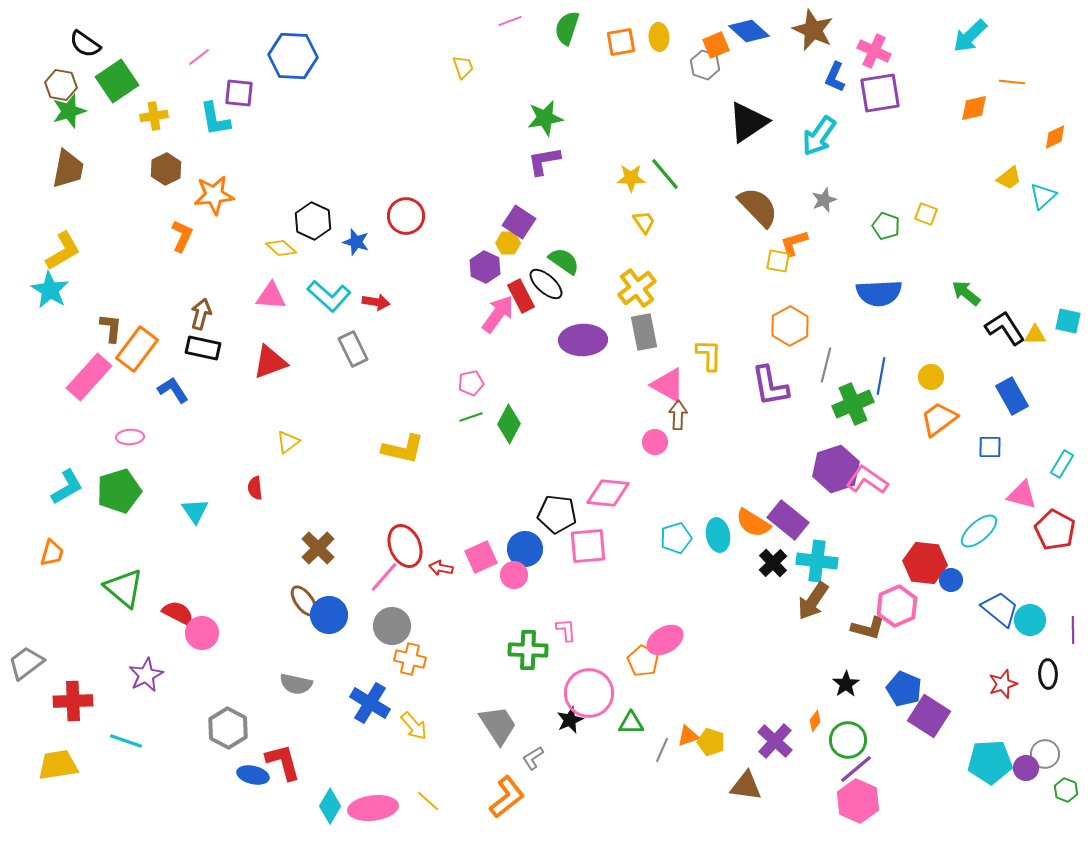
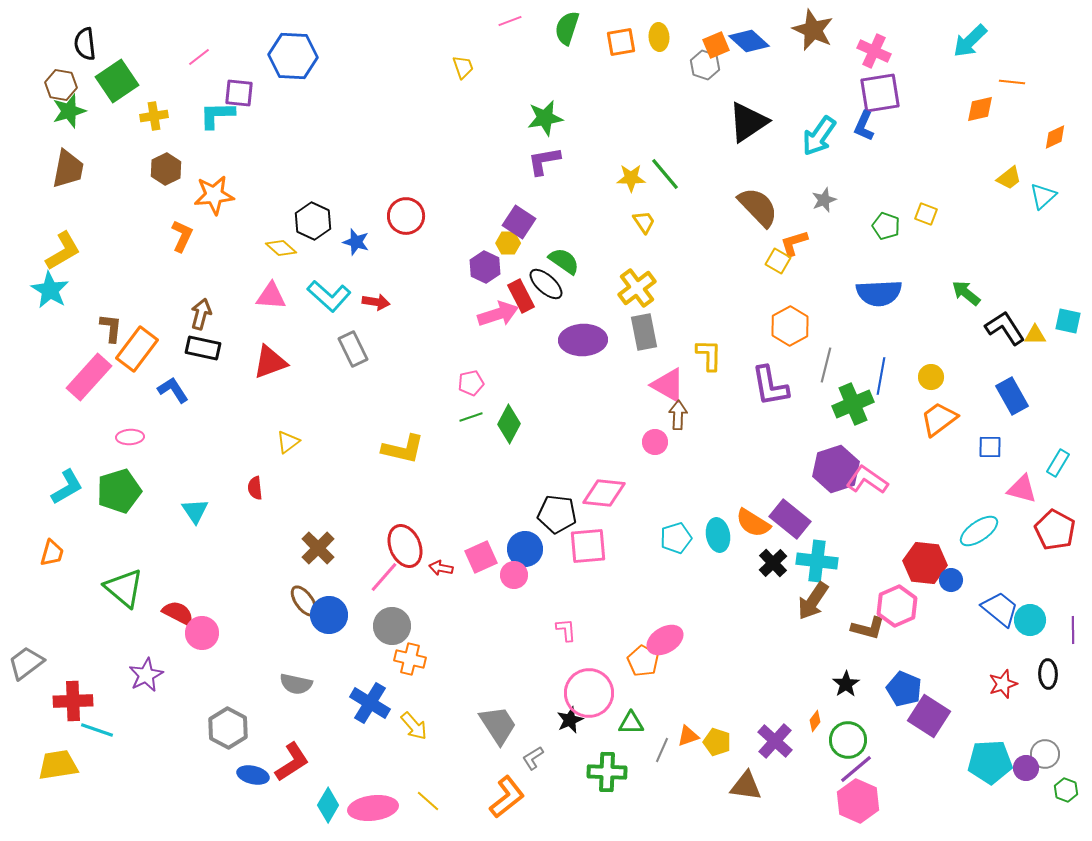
blue diamond at (749, 31): moved 10 px down
cyan arrow at (970, 36): moved 5 px down
black semicircle at (85, 44): rotated 48 degrees clockwise
blue L-shape at (835, 77): moved 29 px right, 49 px down
orange diamond at (974, 108): moved 6 px right, 1 px down
cyan L-shape at (215, 119): moved 2 px right, 4 px up; rotated 99 degrees clockwise
yellow square at (778, 261): rotated 20 degrees clockwise
pink arrow at (498, 314): rotated 36 degrees clockwise
cyan rectangle at (1062, 464): moved 4 px left, 1 px up
pink diamond at (608, 493): moved 4 px left
pink triangle at (1022, 495): moved 6 px up
purple rectangle at (788, 520): moved 2 px right, 1 px up
cyan ellipse at (979, 531): rotated 6 degrees clockwise
green cross at (528, 650): moved 79 px right, 122 px down
cyan line at (126, 741): moved 29 px left, 11 px up
yellow pentagon at (711, 742): moved 6 px right
red L-shape at (283, 762): moved 9 px right; rotated 72 degrees clockwise
cyan diamond at (330, 806): moved 2 px left, 1 px up
